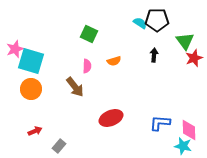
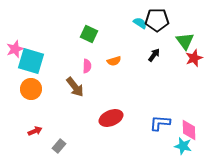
black arrow: rotated 32 degrees clockwise
